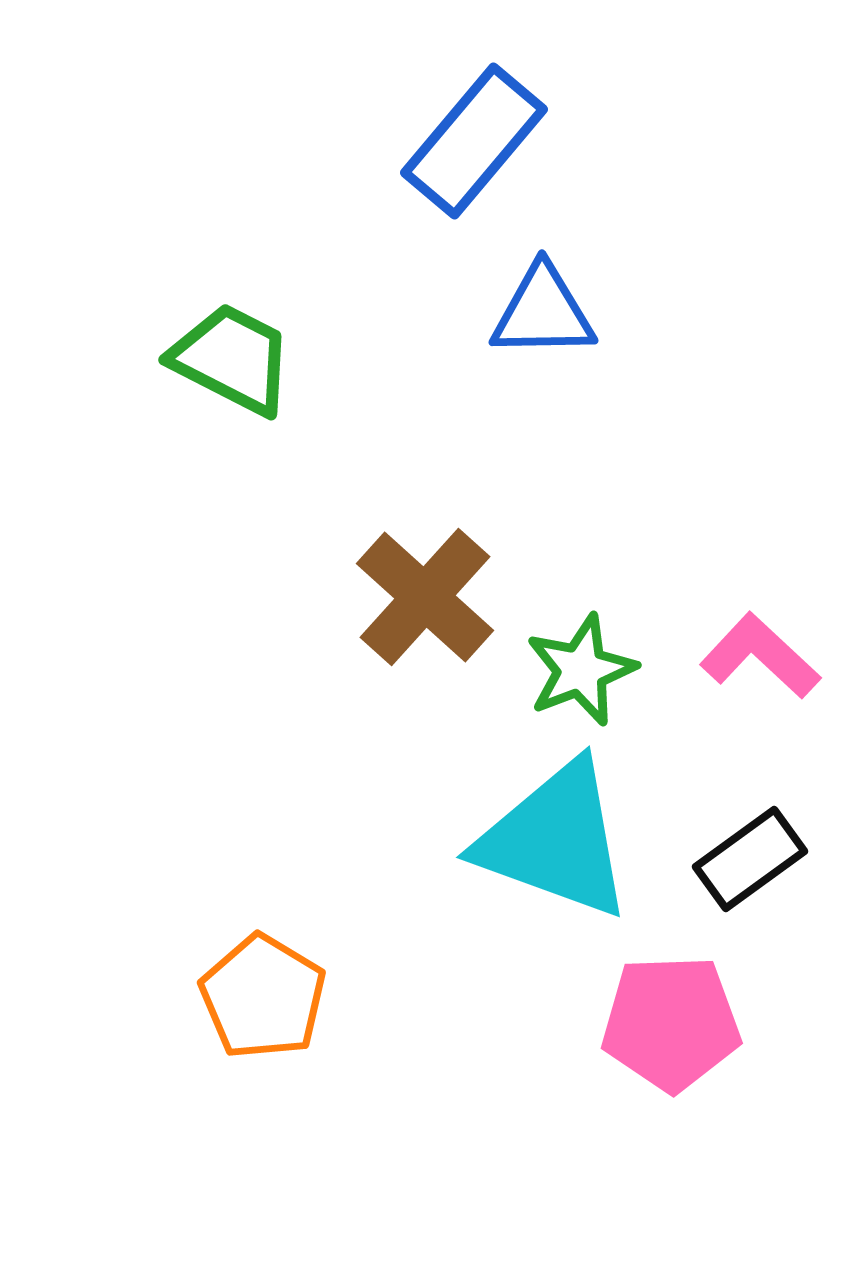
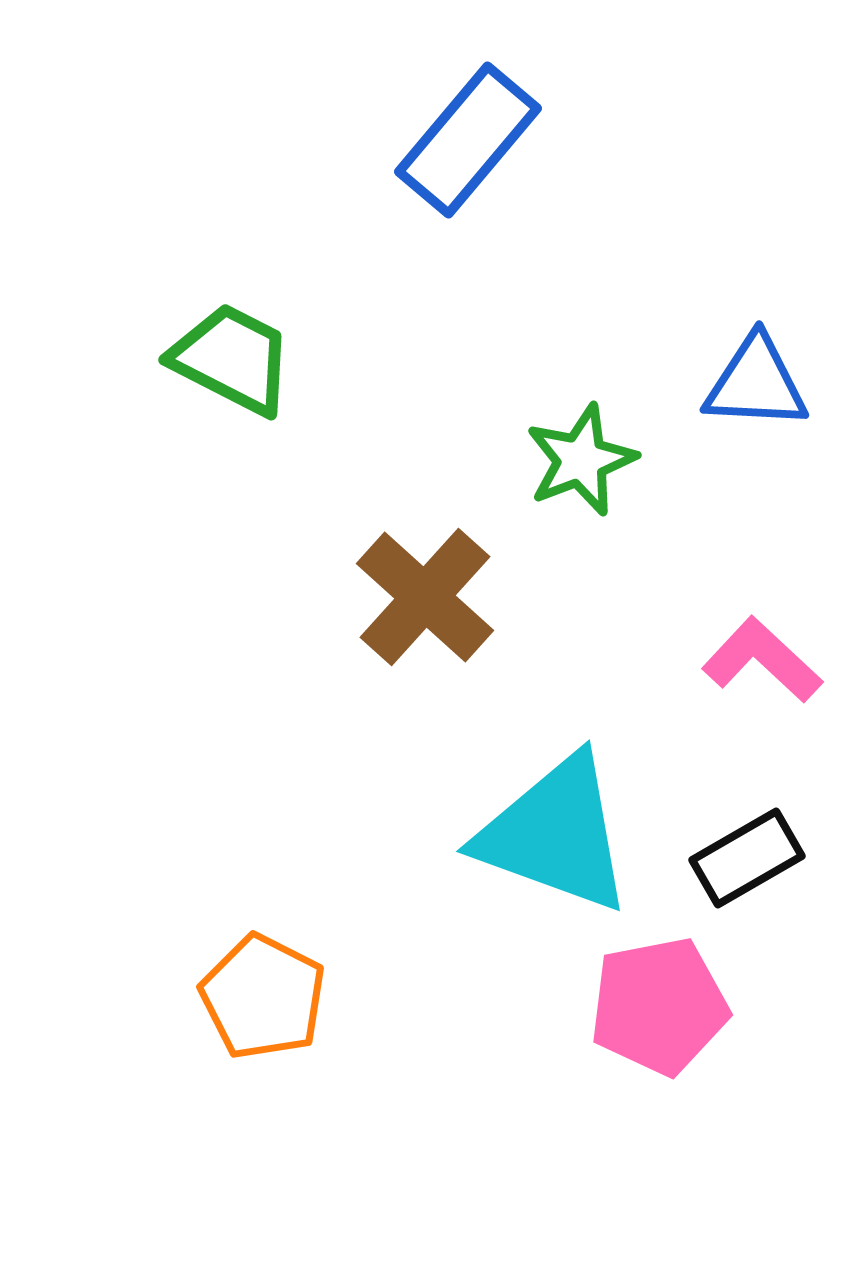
blue rectangle: moved 6 px left, 1 px up
blue triangle: moved 213 px right, 71 px down; rotated 4 degrees clockwise
pink L-shape: moved 2 px right, 4 px down
green star: moved 210 px up
cyan triangle: moved 6 px up
black rectangle: moved 3 px left, 1 px up; rotated 6 degrees clockwise
orange pentagon: rotated 4 degrees counterclockwise
pink pentagon: moved 12 px left, 17 px up; rotated 9 degrees counterclockwise
